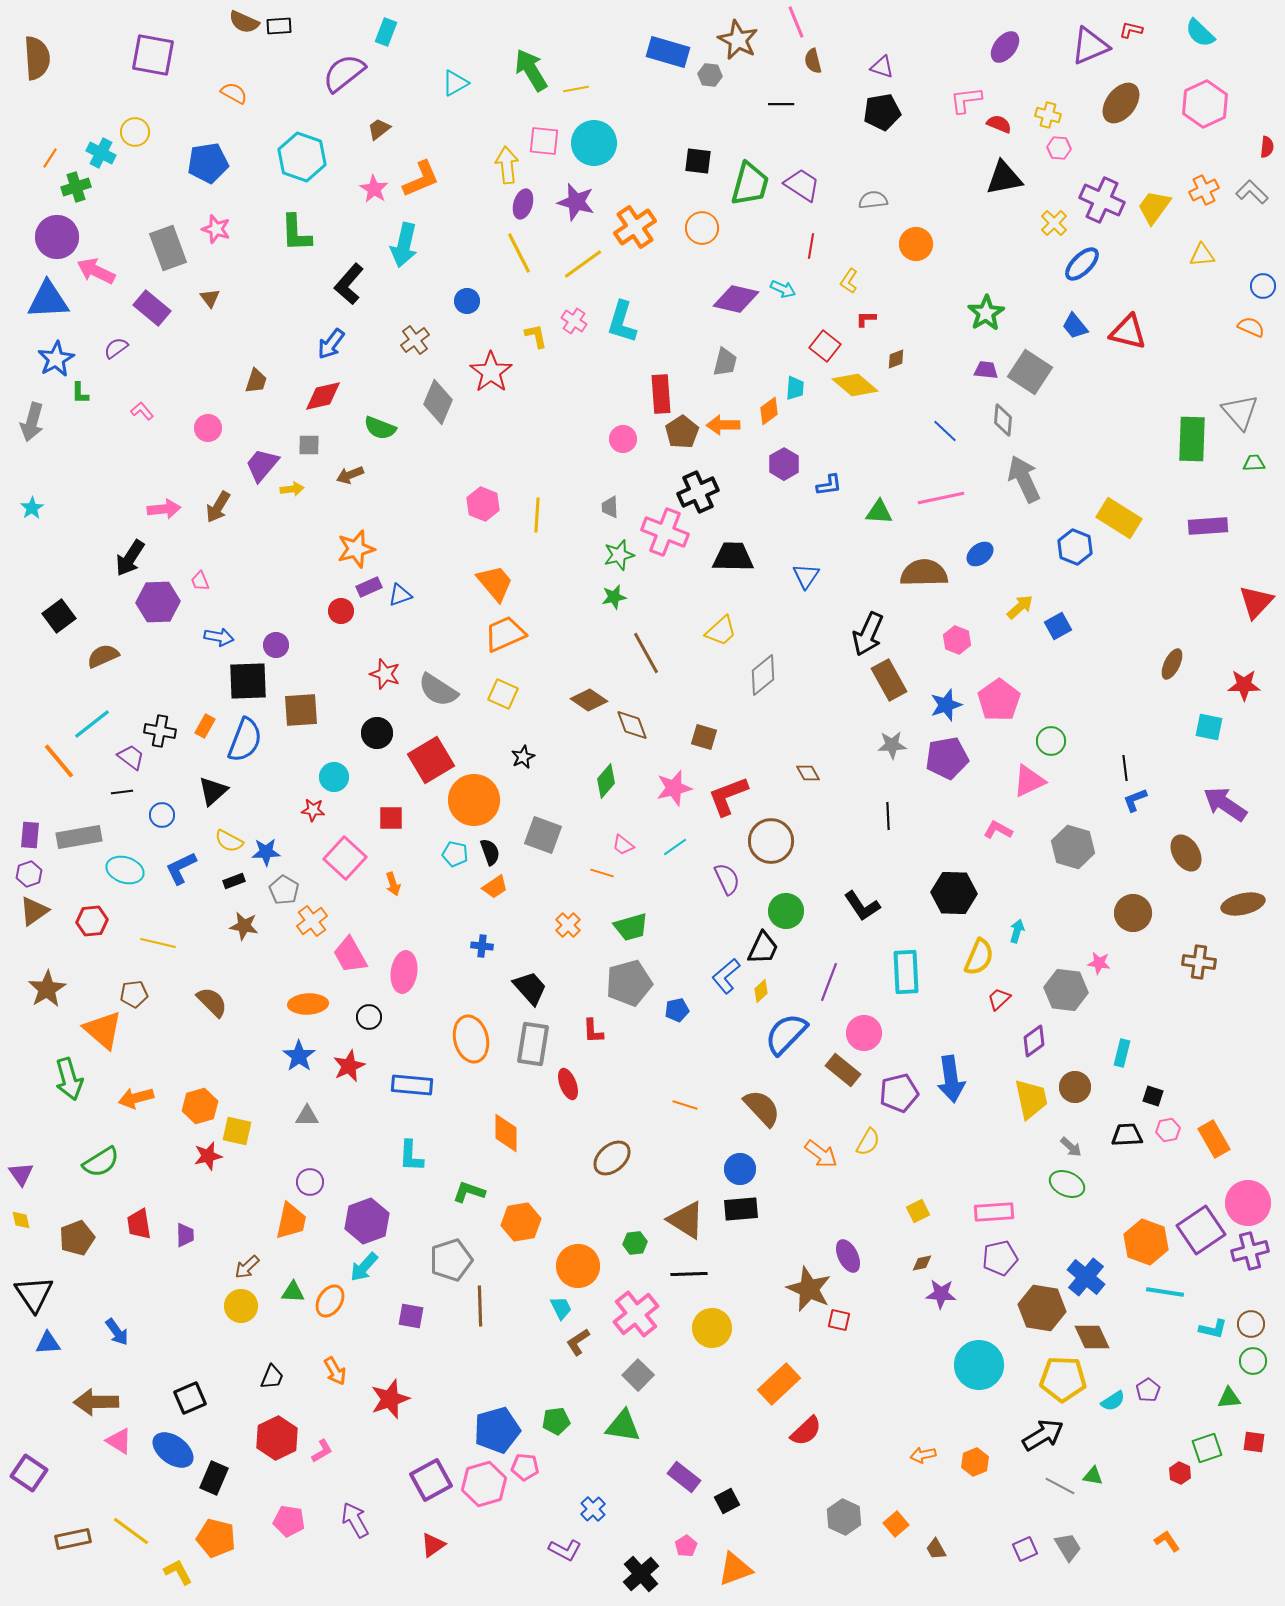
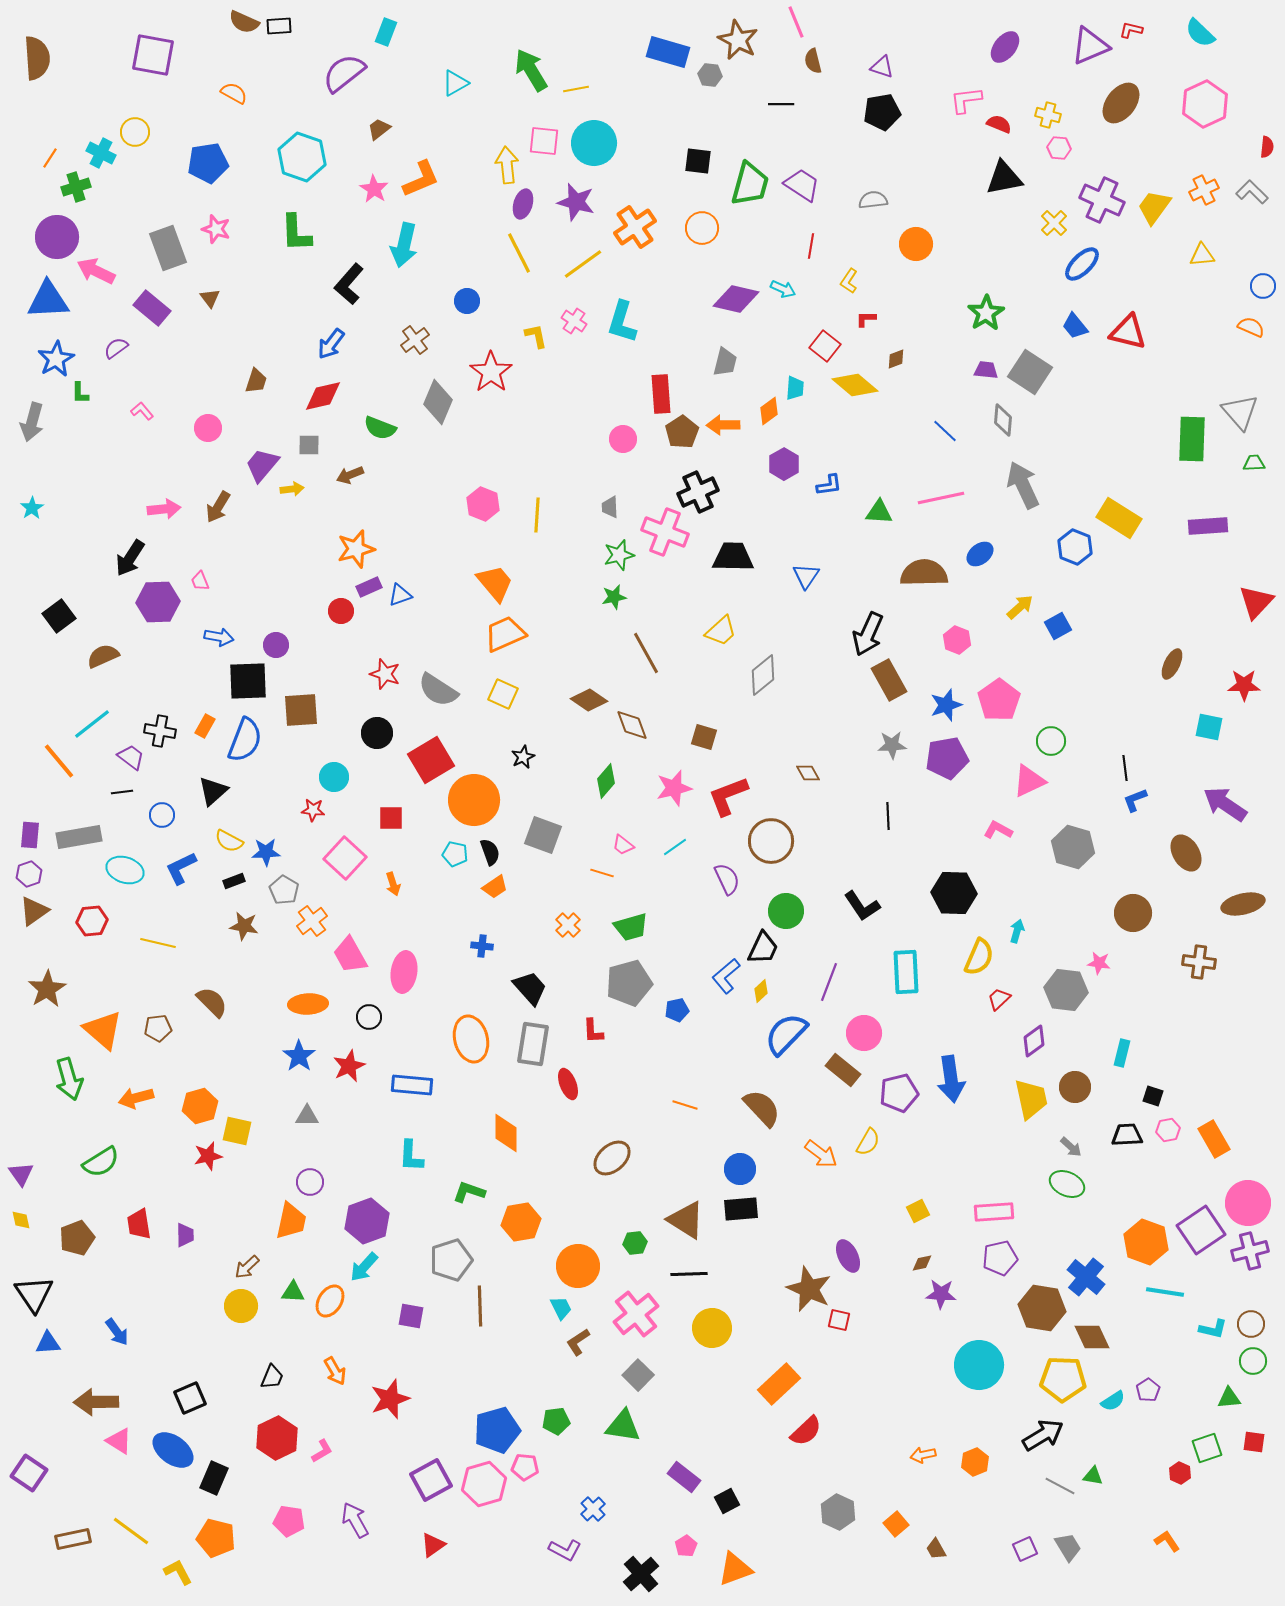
gray arrow at (1024, 479): moved 1 px left, 6 px down
brown pentagon at (134, 994): moved 24 px right, 34 px down
gray hexagon at (844, 1517): moved 6 px left, 5 px up
